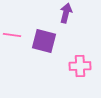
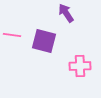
purple arrow: rotated 48 degrees counterclockwise
